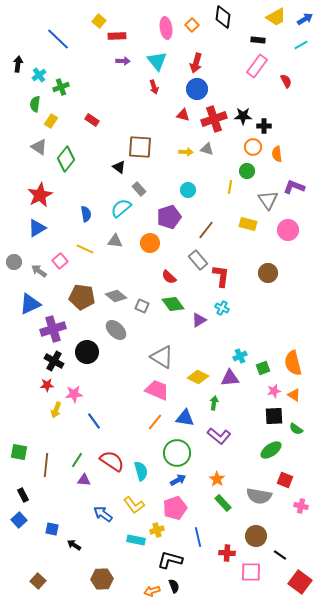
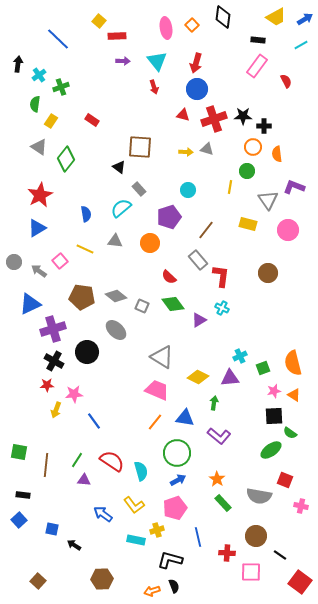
green semicircle at (296, 429): moved 6 px left, 4 px down
black rectangle at (23, 495): rotated 56 degrees counterclockwise
